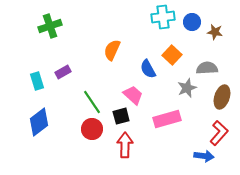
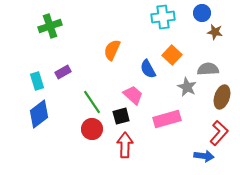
blue circle: moved 10 px right, 9 px up
gray semicircle: moved 1 px right, 1 px down
gray star: moved 1 px up; rotated 24 degrees counterclockwise
blue diamond: moved 8 px up
